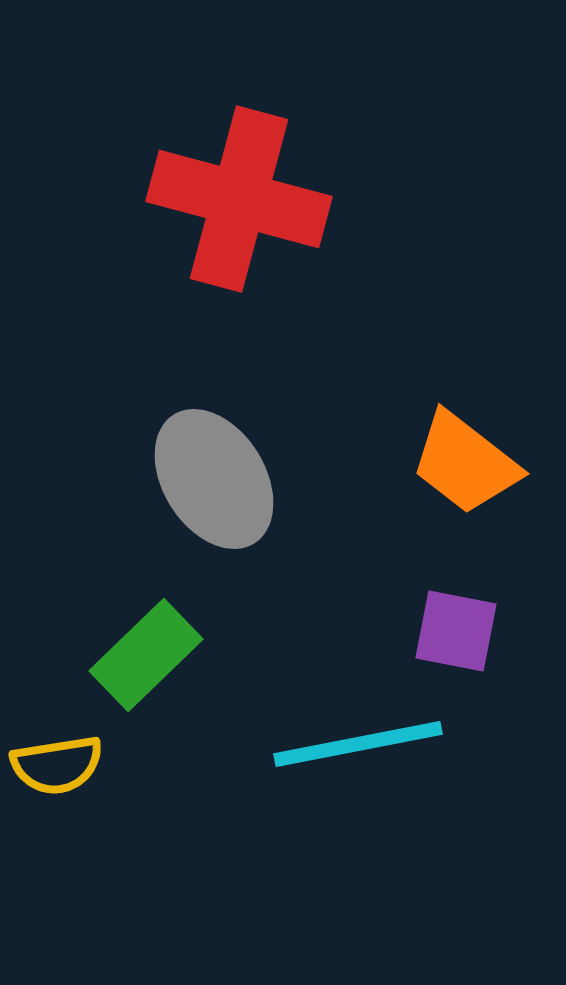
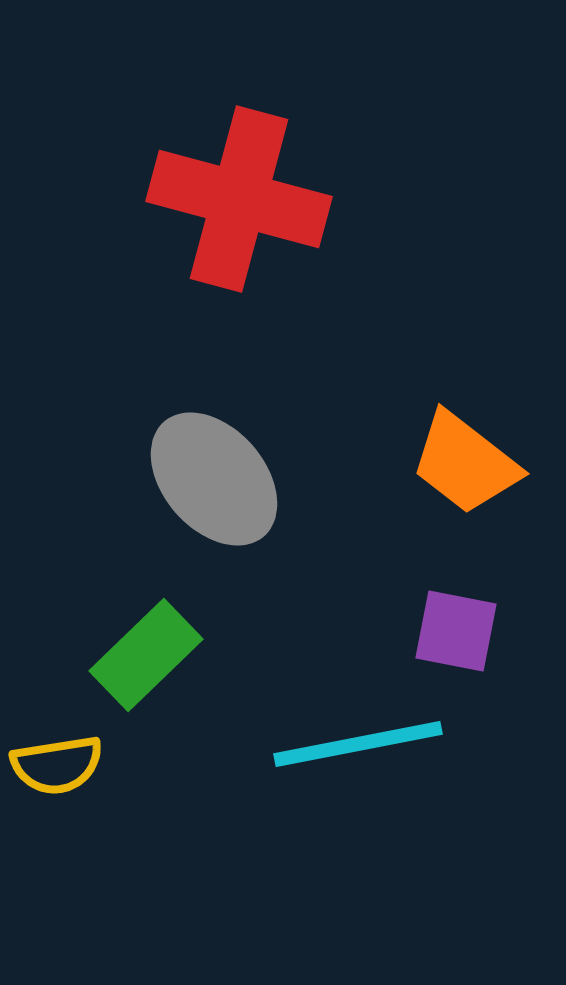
gray ellipse: rotated 9 degrees counterclockwise
